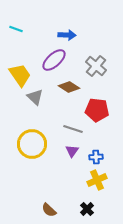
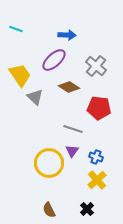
red pentagon: moved 2 px right, 2 px up
yellow circle: moved 17 px right, 19 px down
blue cross: rotated 24 degrees clockwise
yellow cross: rotated 18 degrees counterclockwise
brown semicircle: rotated 21 degrees clockwise
